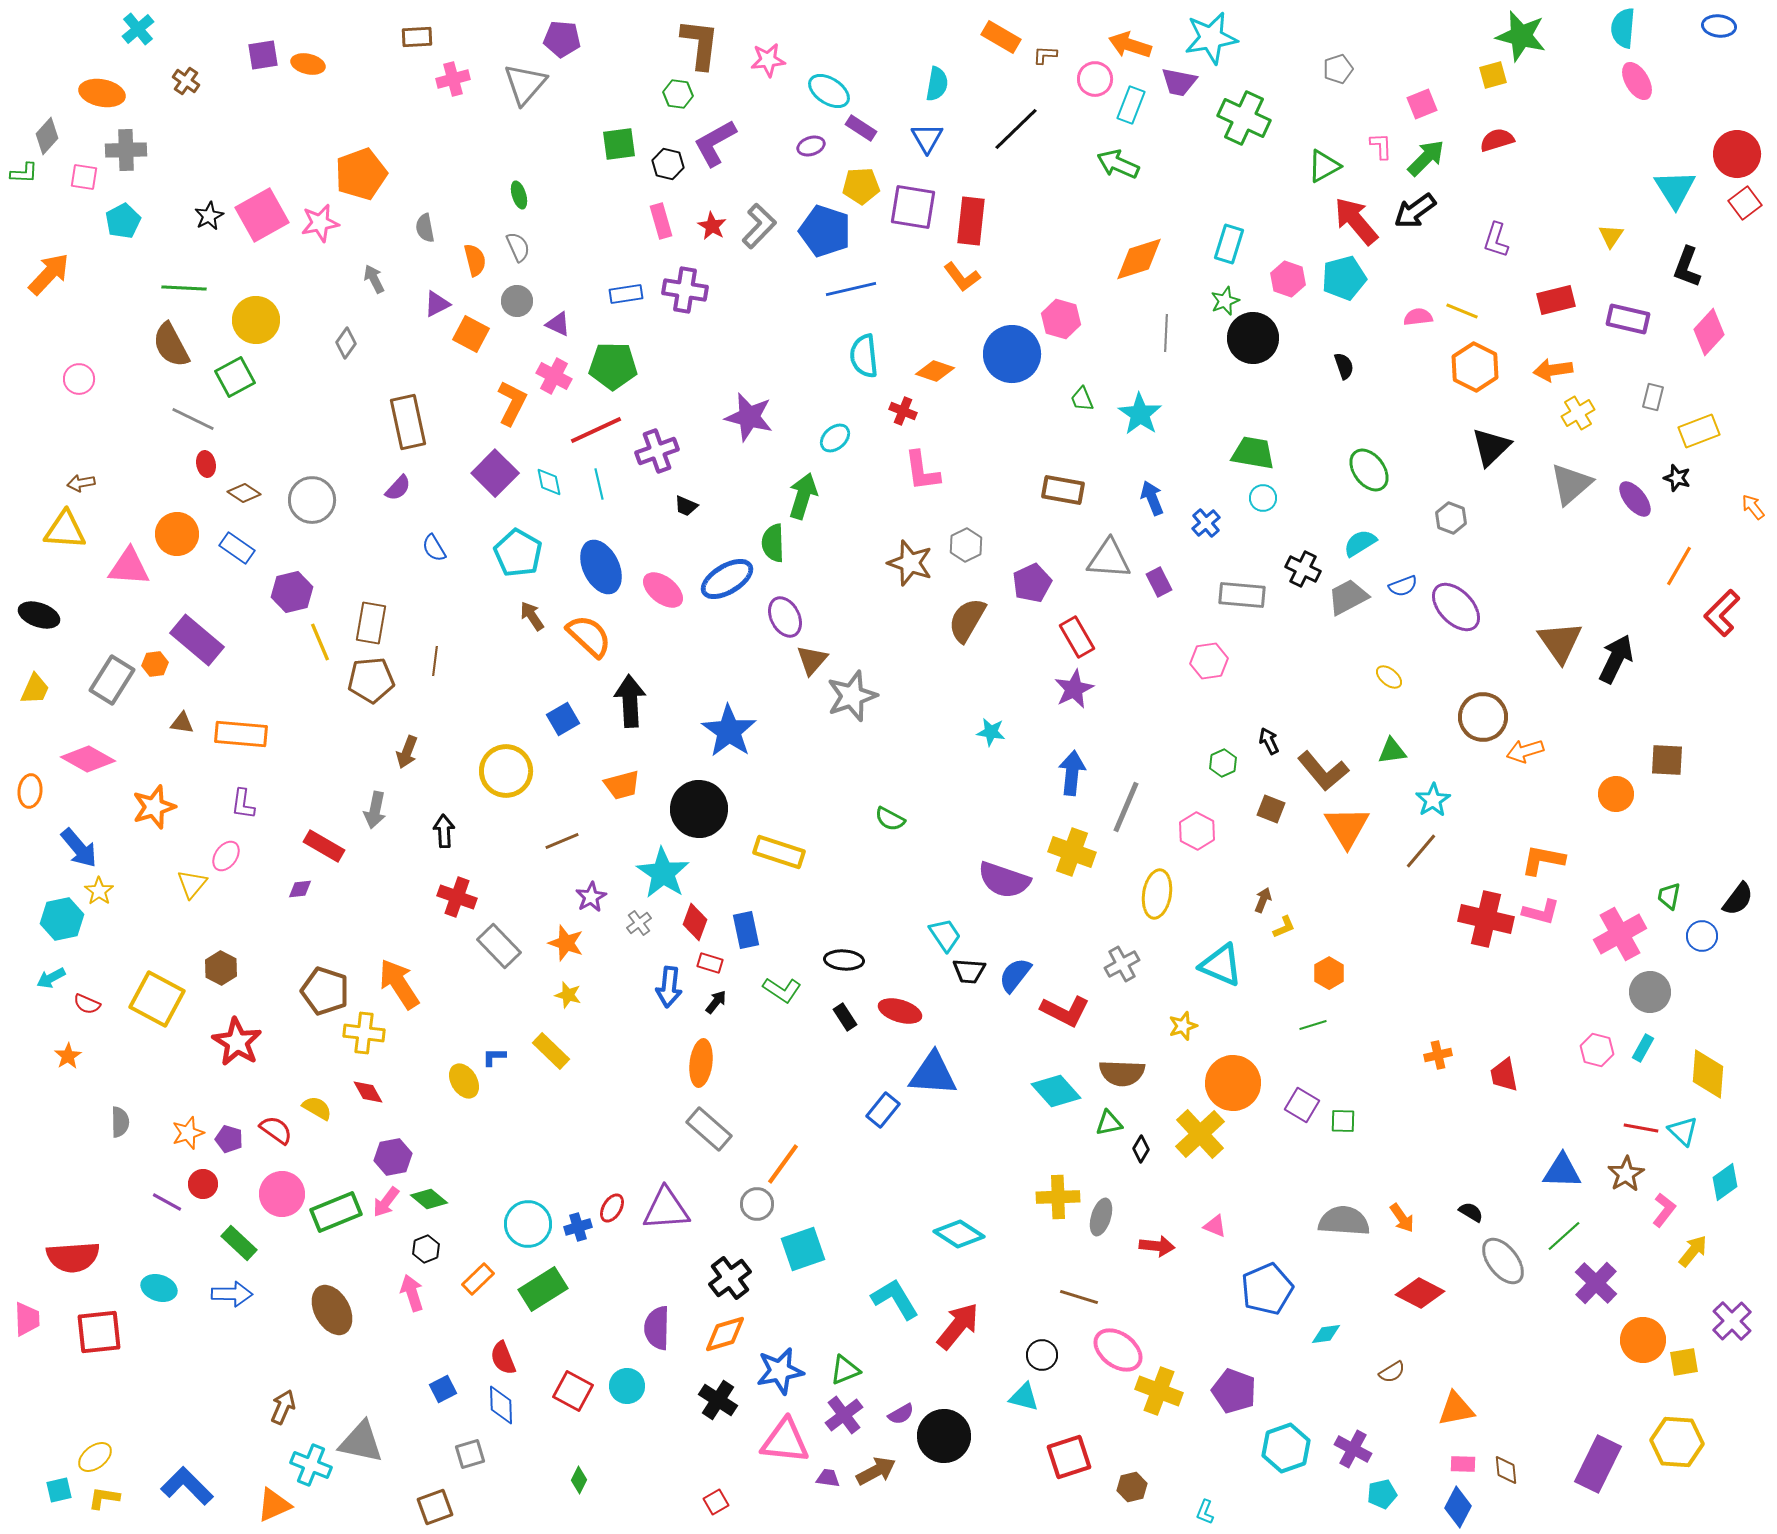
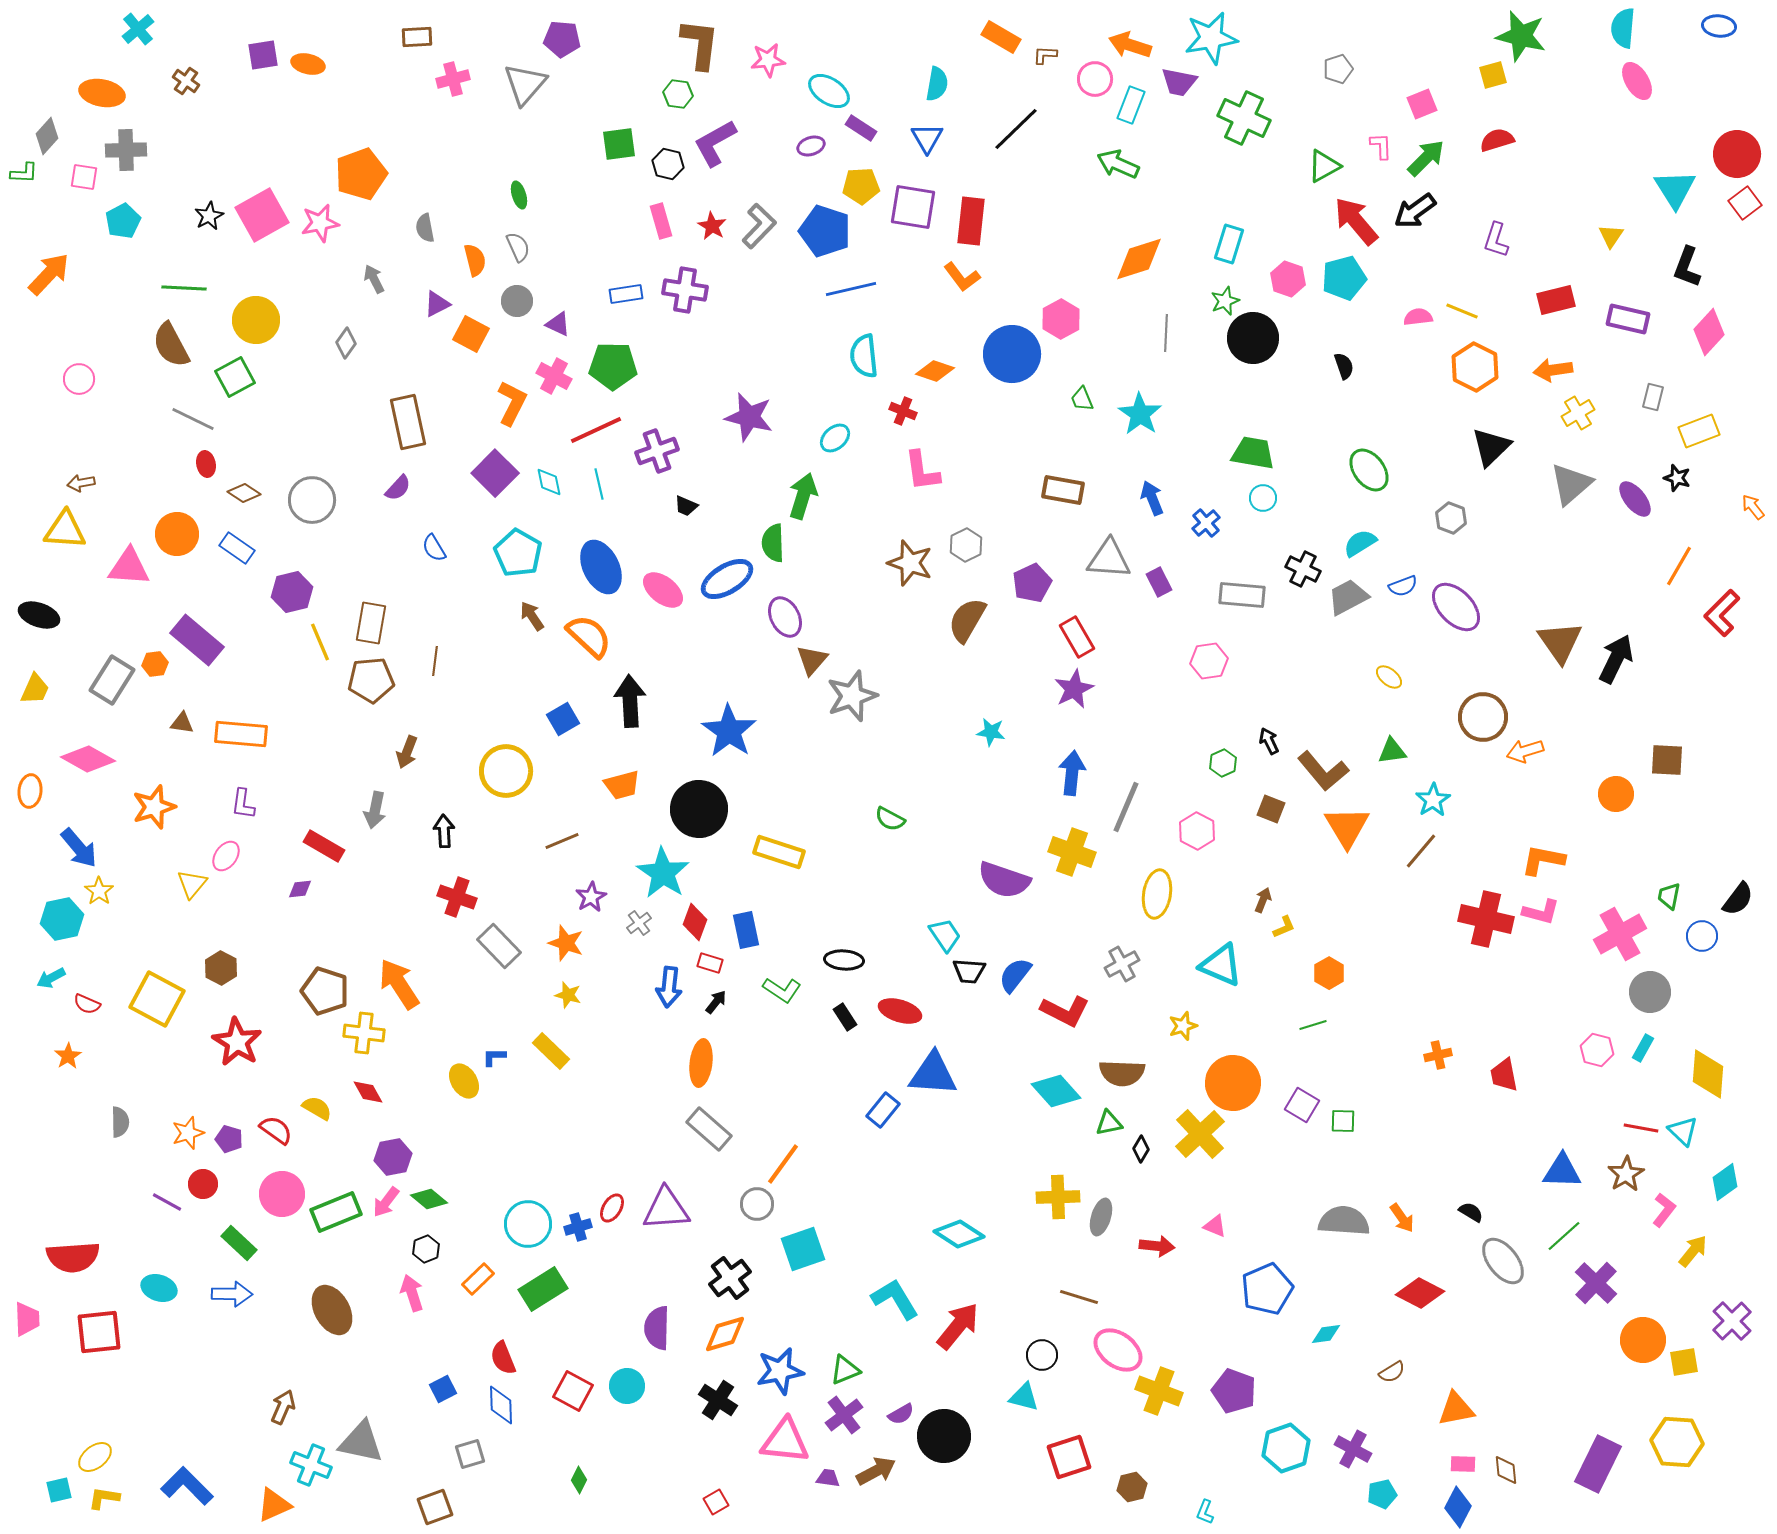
pink hexagon at (1061, 319): rotated 15 degrees clockwise
